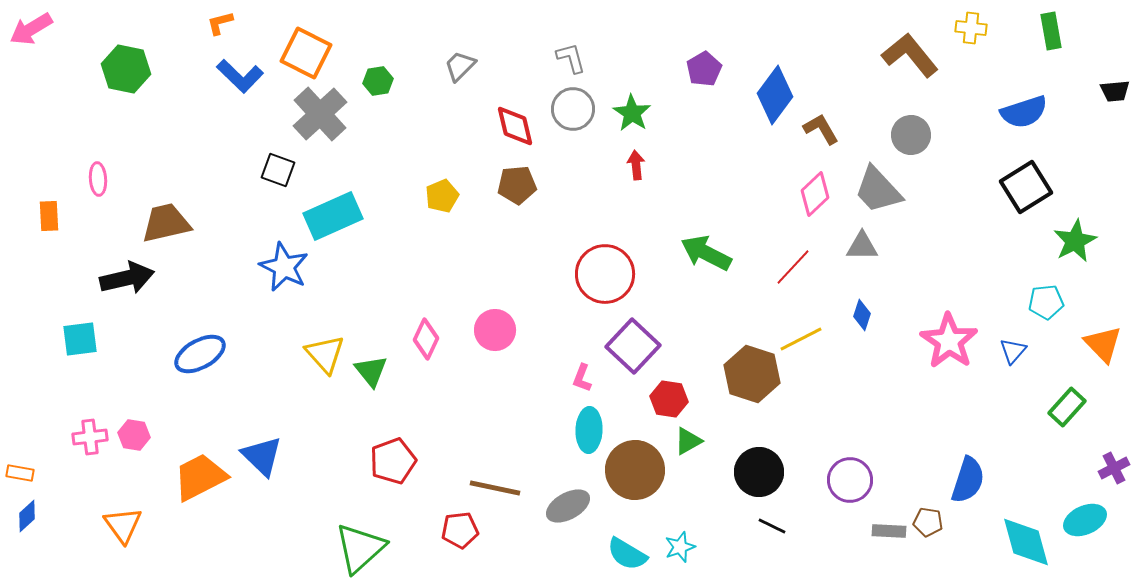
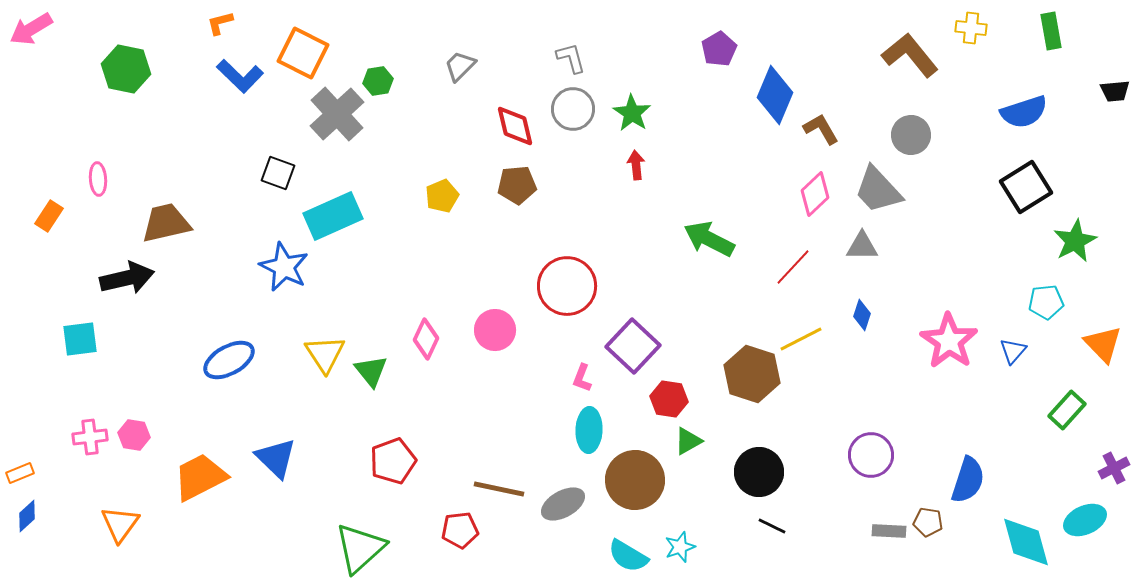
orange square at (306, 53): moved 3 px left
purple pentagon at (704, 69): moved 15 px right, 20 px up
blue diamond at (775, 95): rotated 14 degrees counterclockwise
gray cross at (320, 114): moved 17 px right
black square at (278, 170): moved 3 px down
orange rectangle at (49, 216): rotated 36 degrees clockwise
green arrow at (706, 253): moved 3 px right, 14 px up
red circle at (605, 274): moved 38 px left, 12 px down
blue ellipse at (200, 354): moved 29 px right, 6 px down
yellow triangle at (325, 354): rotated 9 degrees clockwise
green rectangle at (1067, 407): moved 3 px down
blue triangle at (262, 456): moved 14 px right, 2 px down
brown circle at (635, 470): moved 10 px down
orange rectangle at (20, 473): rotated 32 degrees counterclockwise
purple circle at (850, 480): moved 21 px right, 25 px up
brown line at (495, 488): moved 4 px right, 1 px down
gray ellipse at (568, 506): moved 5 px left, 2 px up
orange triangle at (123, 525): moved 3 px left, 1 px up; rotated 12 degrees clockwise
cyan semicircle at (627, 554): moved 1 px right, 2 px down
